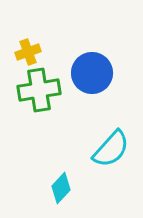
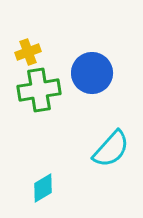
cyan diamond: moved 18 px left; rotated 16 degrees clockwise
